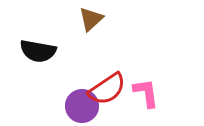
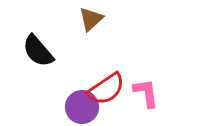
black semicircle: rotated 39 degrees clockwise
red semicircle: moved 1 px left
purple circle: moved 1 px down
